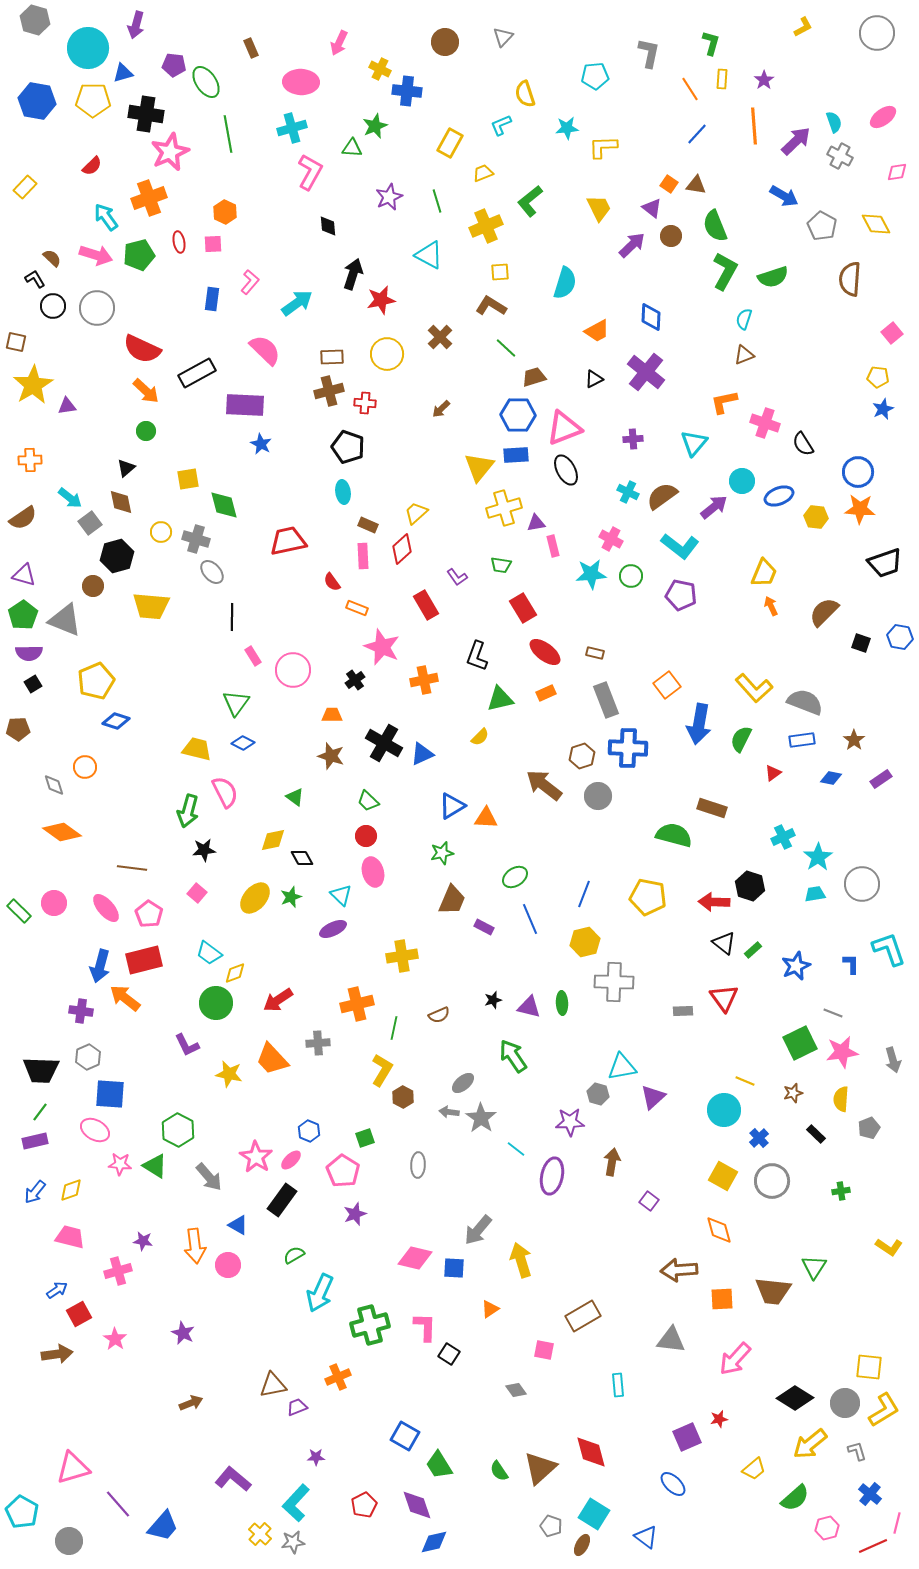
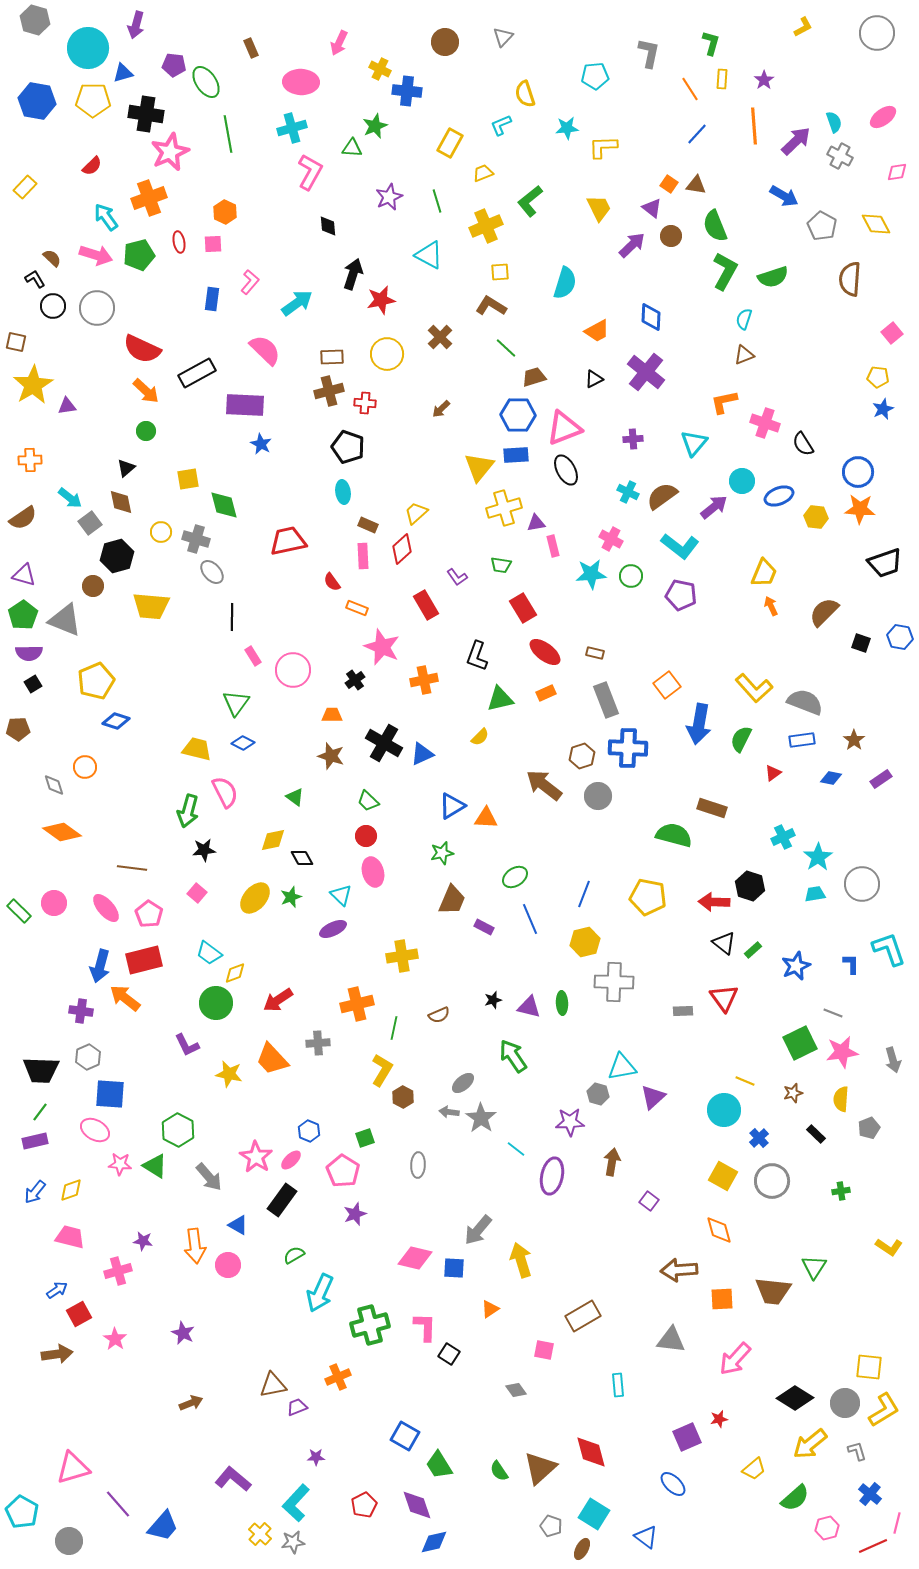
brown ellipse at (582, 1545): moved 4 px down
